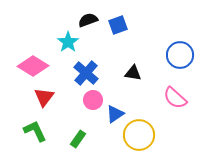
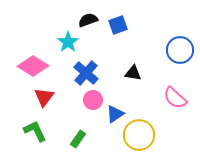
blue circle: moved 5 px up
